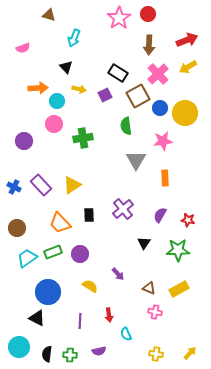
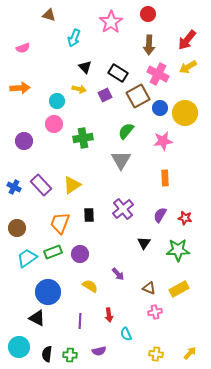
pink star at (119, 18): moved 8 px left, 4 px down
red arrow at (187, 40): rotated 150 degrees clockwise
black triangle at (66, 67): moved 19 px right
pink cross at (158, 74): rotated 20 degrees counterclockwise
orange arrow at (38, 88): moved 18 px left
green semicircle at (126, 126): moved 5 px down; rotated 48 degrees clockwise
gray triangle at (136, 160): moved 15 px left
red star at (188, 220): moved 3 px left, 2 px up
orange trapezoid at (60, 223): rotated 65 degrees clockwise
pink cross at (155, 312): rotated 24 degrees counterclockwise
